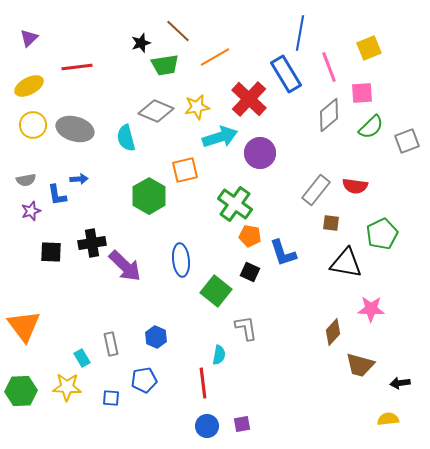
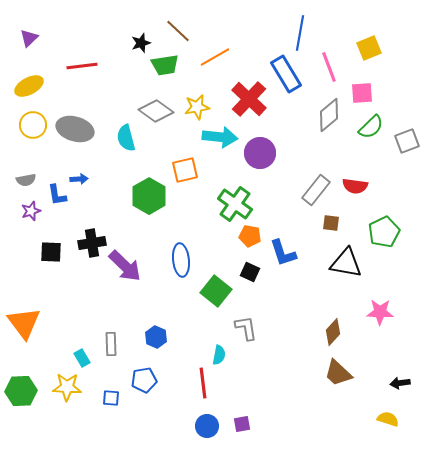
red line at (77, 67): moved 5 px right, 1 px up
gray diamond at (156, 111): rotated 12 degrees clockwise
cyan arrow at (220, 137): rotated 24 degrees clockwise
green pentagon at (382, 234): moved 2 px right, 2 px up
pink star at (371, 309): moved 9 px right, 3 px down
orange triangle at (24, 326): moved 3 px up
gray rectangle at (111, 344): rotated 10 degrees clockwise
brown trapezoid at (360, 365): moved 22 px left, 8 px down; rotated 28 degrees clockwise
yellow semicircle at (388, 419): rotated 25 degrees clockwise
